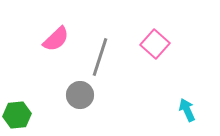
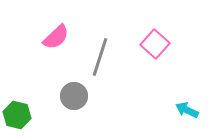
pink semicircle: moved 2 px up
gray circle: moved 6 px left, 1 px down
cyan arrow: rotated 40 degrees counterclockwise
green hexagon: rotated 20 degrees clockwise
